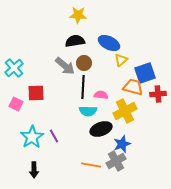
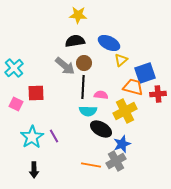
black ellipse: rotated 50 degrees clockwise
